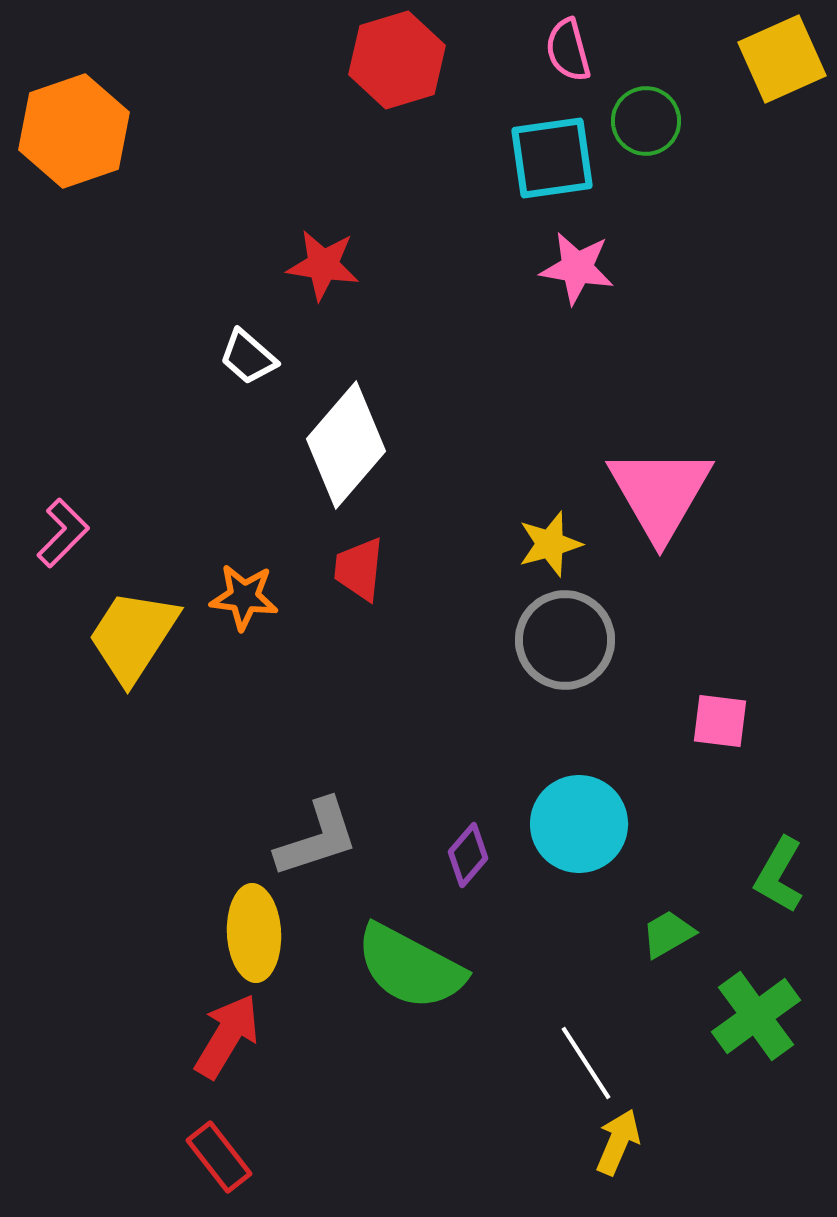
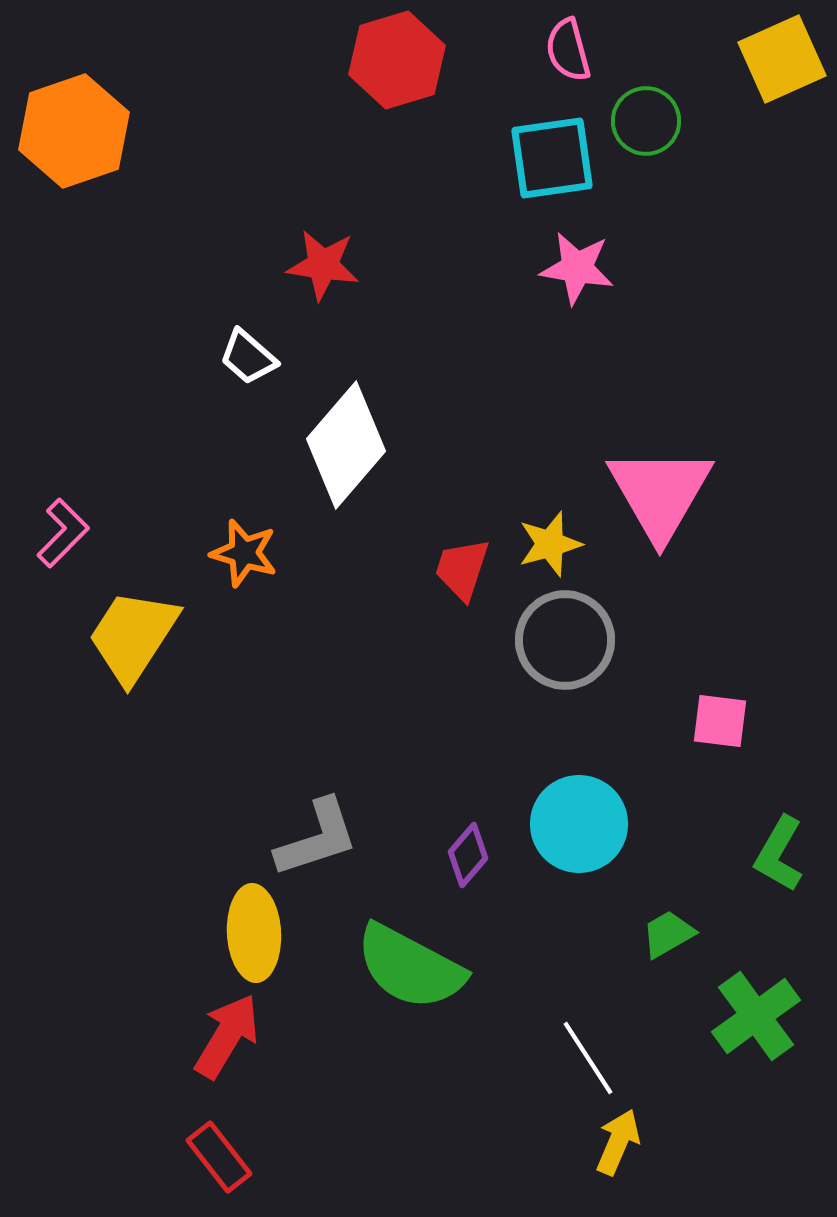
red trapezoid: moved 103 px right; rotated 12 degrees clockwise
orange star: moved 44 px up; rotated 10 degrees clockwise
green L-shape: moved 21 px up
white line: moved 2 px right, 5 px up
